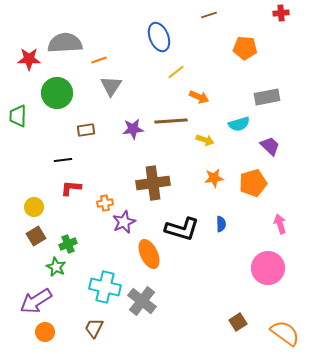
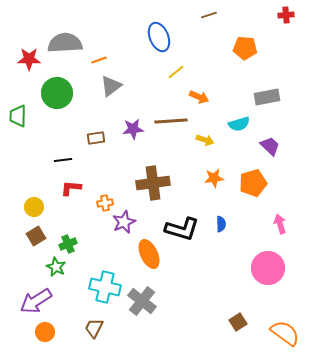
red cross at (281, 13): moved 5 px right, 2 px down
gray triangle at (111, 86): rotated 20 degrees clockwise
brown rectangle at (86, 130): moved 10 px right, 8 px down
